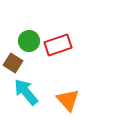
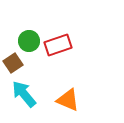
brown square: rotated 24 degrees clockwise
cyan arrow: moved 2 px left, 2 px down
orange triangle: rotated 25 degrees counterclockwise
